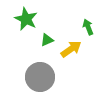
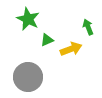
green star: moved 2 px right
yellow arrow: rotated 15 degrees clockwise
gray circle: moved 12 px left
